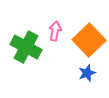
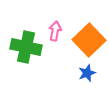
green cross: rotated 16 degrees counterclockwise
